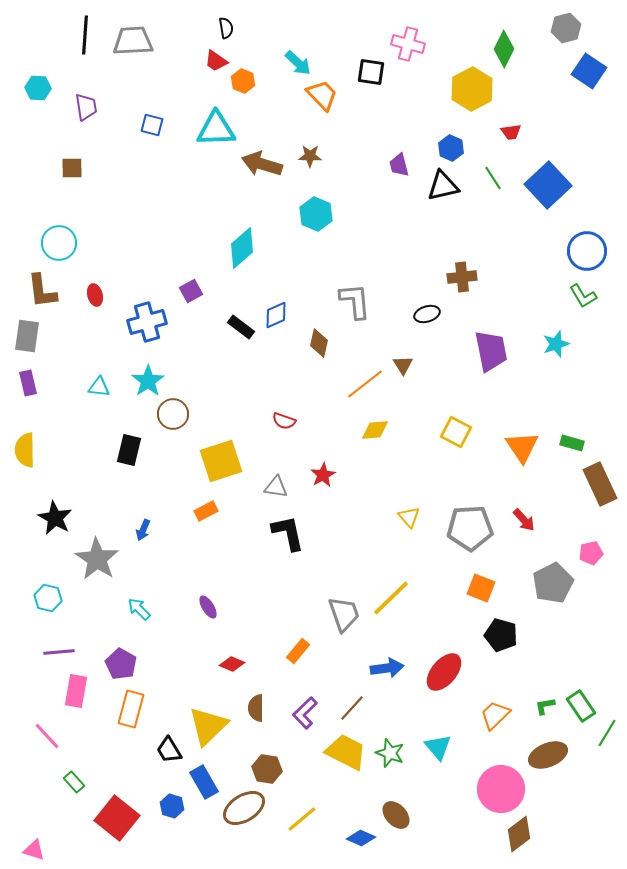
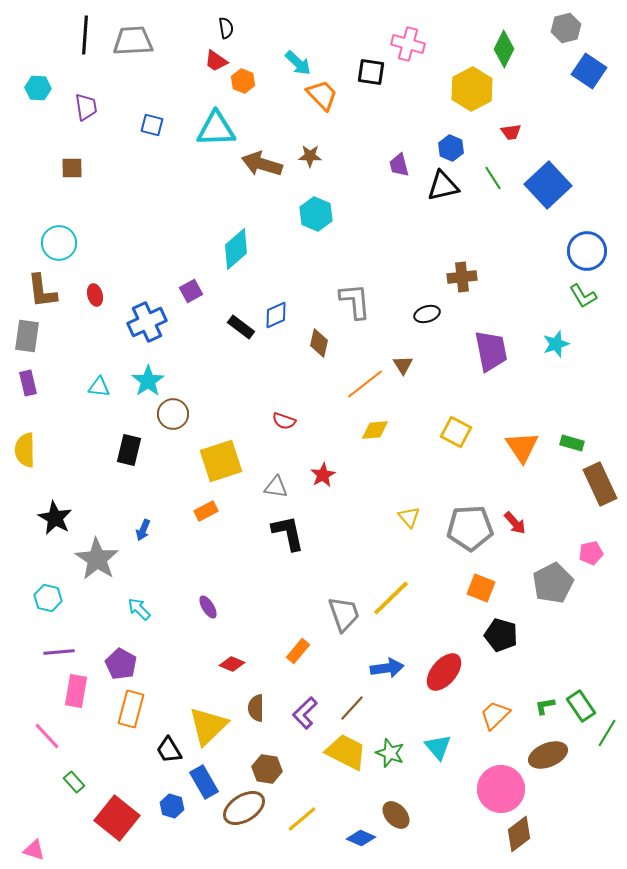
cyan diamond at (242, 248): moved 6 px left, 1 px down
blue cross at (147, 322): rotated 9 degrees counterclockwise
red arrow at (524, 520): moved 9 px left, 3 px down
